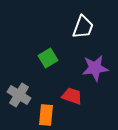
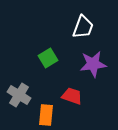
purple star: moved 2 px left, 4 px up
